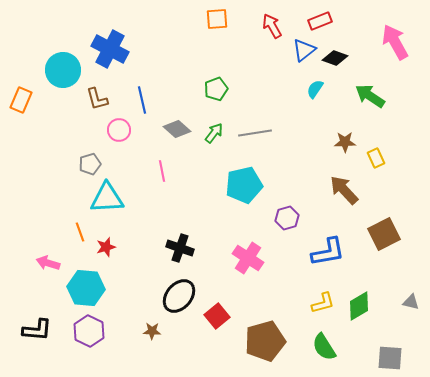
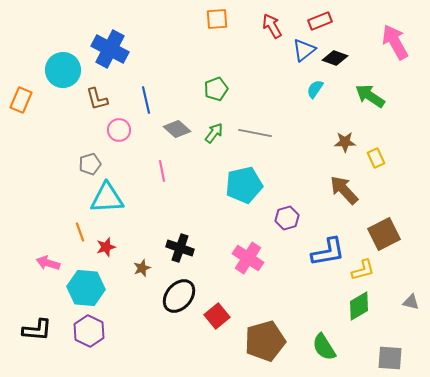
blue line at (142, 100): moved 4 px right
gray line at (255, 133): rotated 20 degrees clockwise
yellow L-shape at (323, 303): moved 40 px right, 33 px up
brown star at (152, 331): moved 10 px left, 63 px up; rotated 24 degrees counterclockwise
